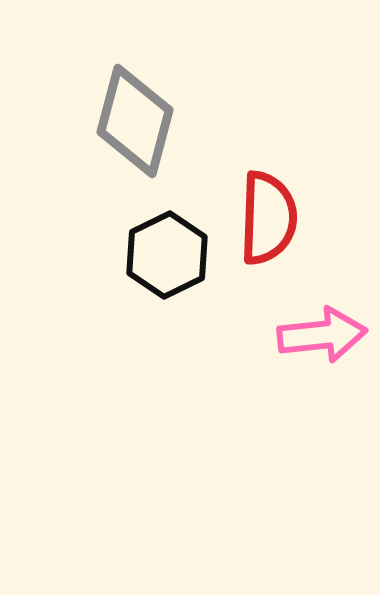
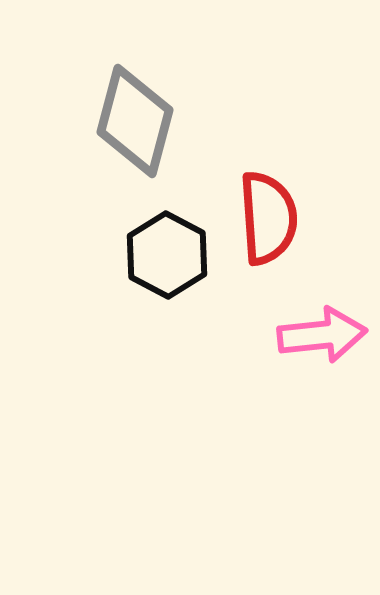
red semicircle: rotated 6 degrees counterclockwise
black hexagon: rotated 6 degrees counterclockwise
